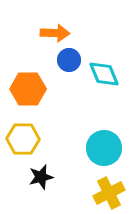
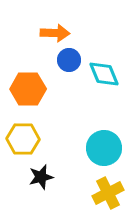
yellow cross: moved 1 px left
